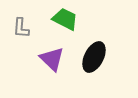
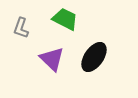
gray L-shape: rotated 15 degrees clockwise
black ellipse: rotated 8 degrees clockwise
